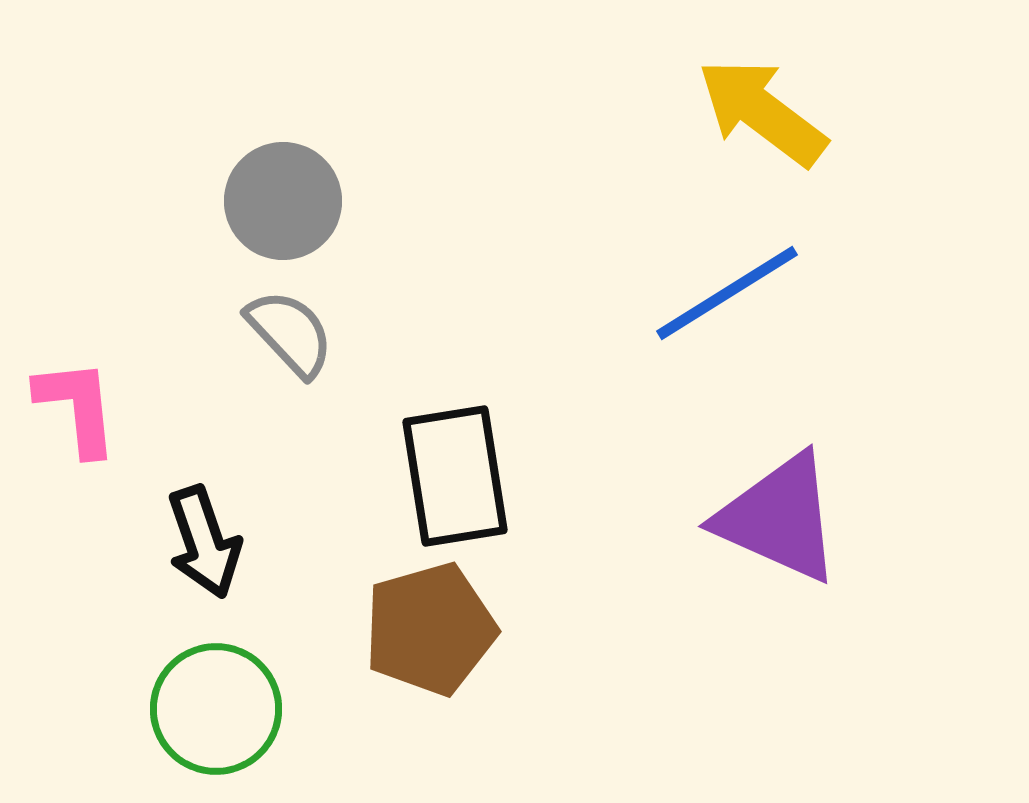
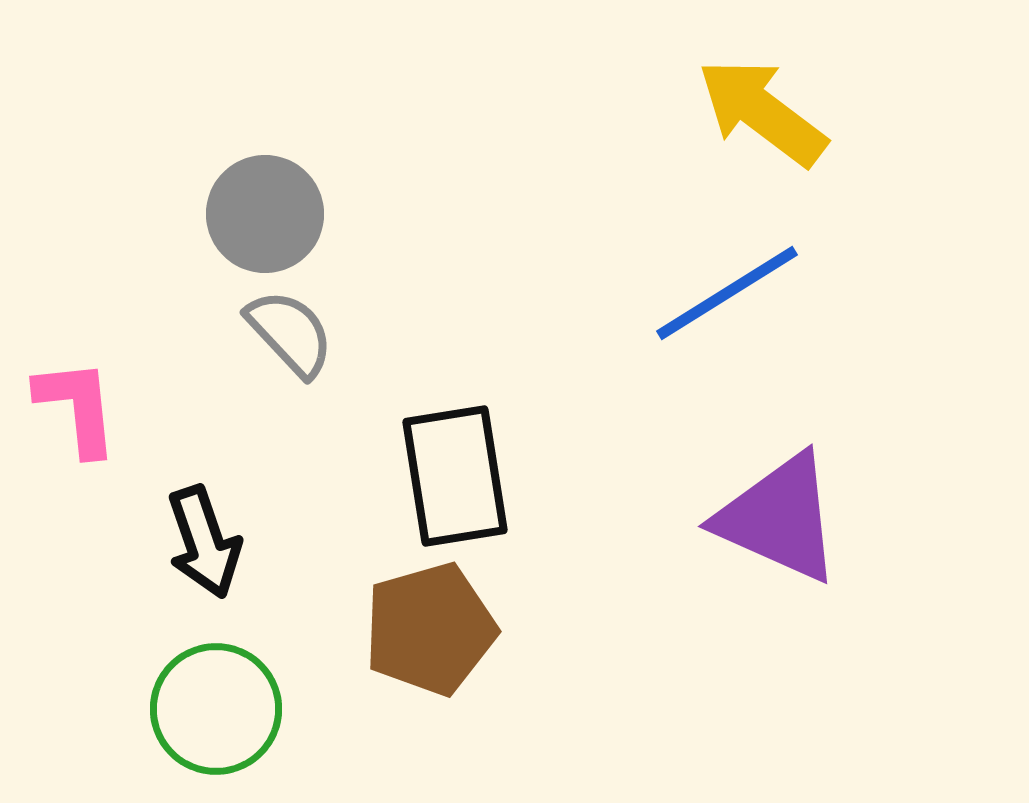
gray circle: moved 18 px left, 13 px down
